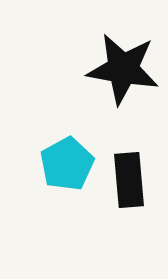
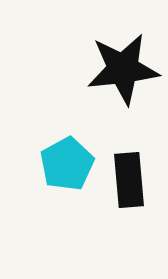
black star: rotated 16 degrees counterclockwise
